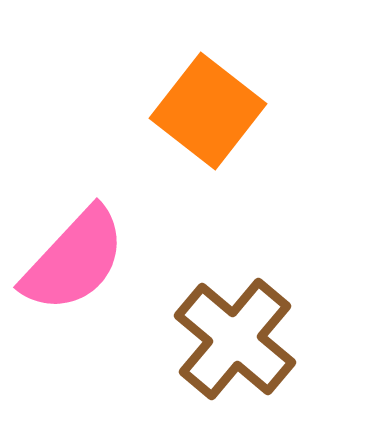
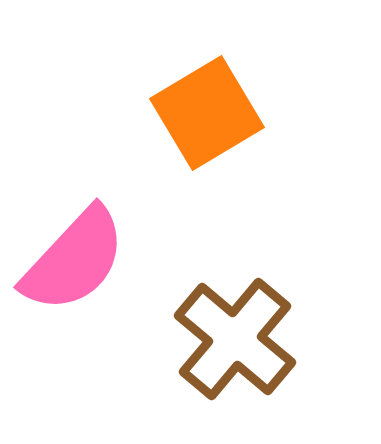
orange square: moved 1 px left, 2 px down; rotated 21 degrees clockwise
